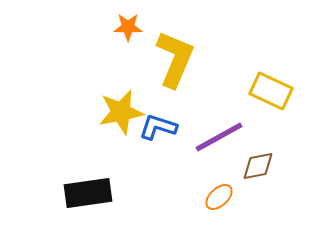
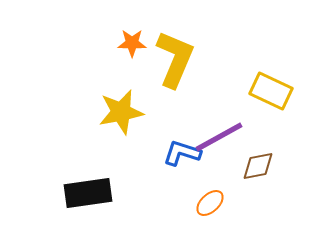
orange star: moved 4 px right, 16 px down
blue L-shape: moved 24 px right, 26 px down
orange ellipse: moved 9 px left, 6 px down
